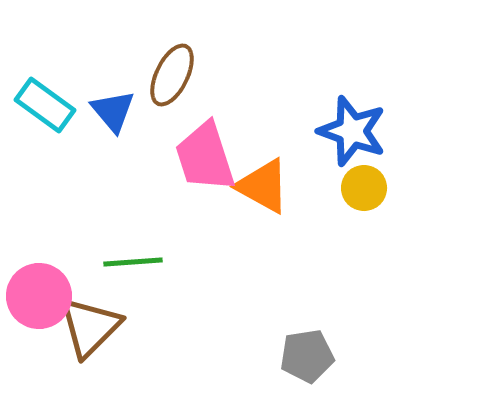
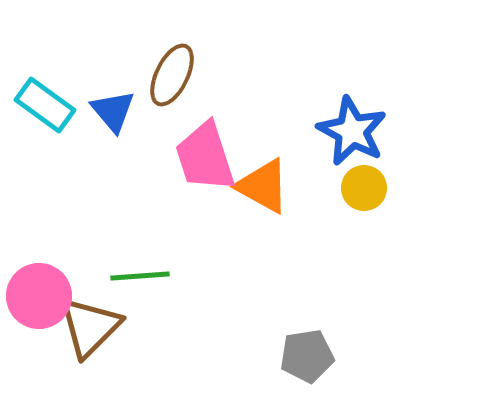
blue star: rotated 8 degrees clockwise
green line: moved 7 px right, 14 px down
